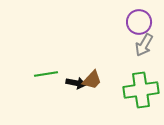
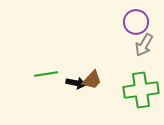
purple circle: moved 3 px left
